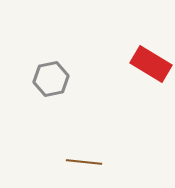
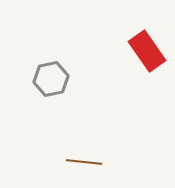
red rectangle: moved 4 px left, 13 px up; rotated 24 degrees clockwise
